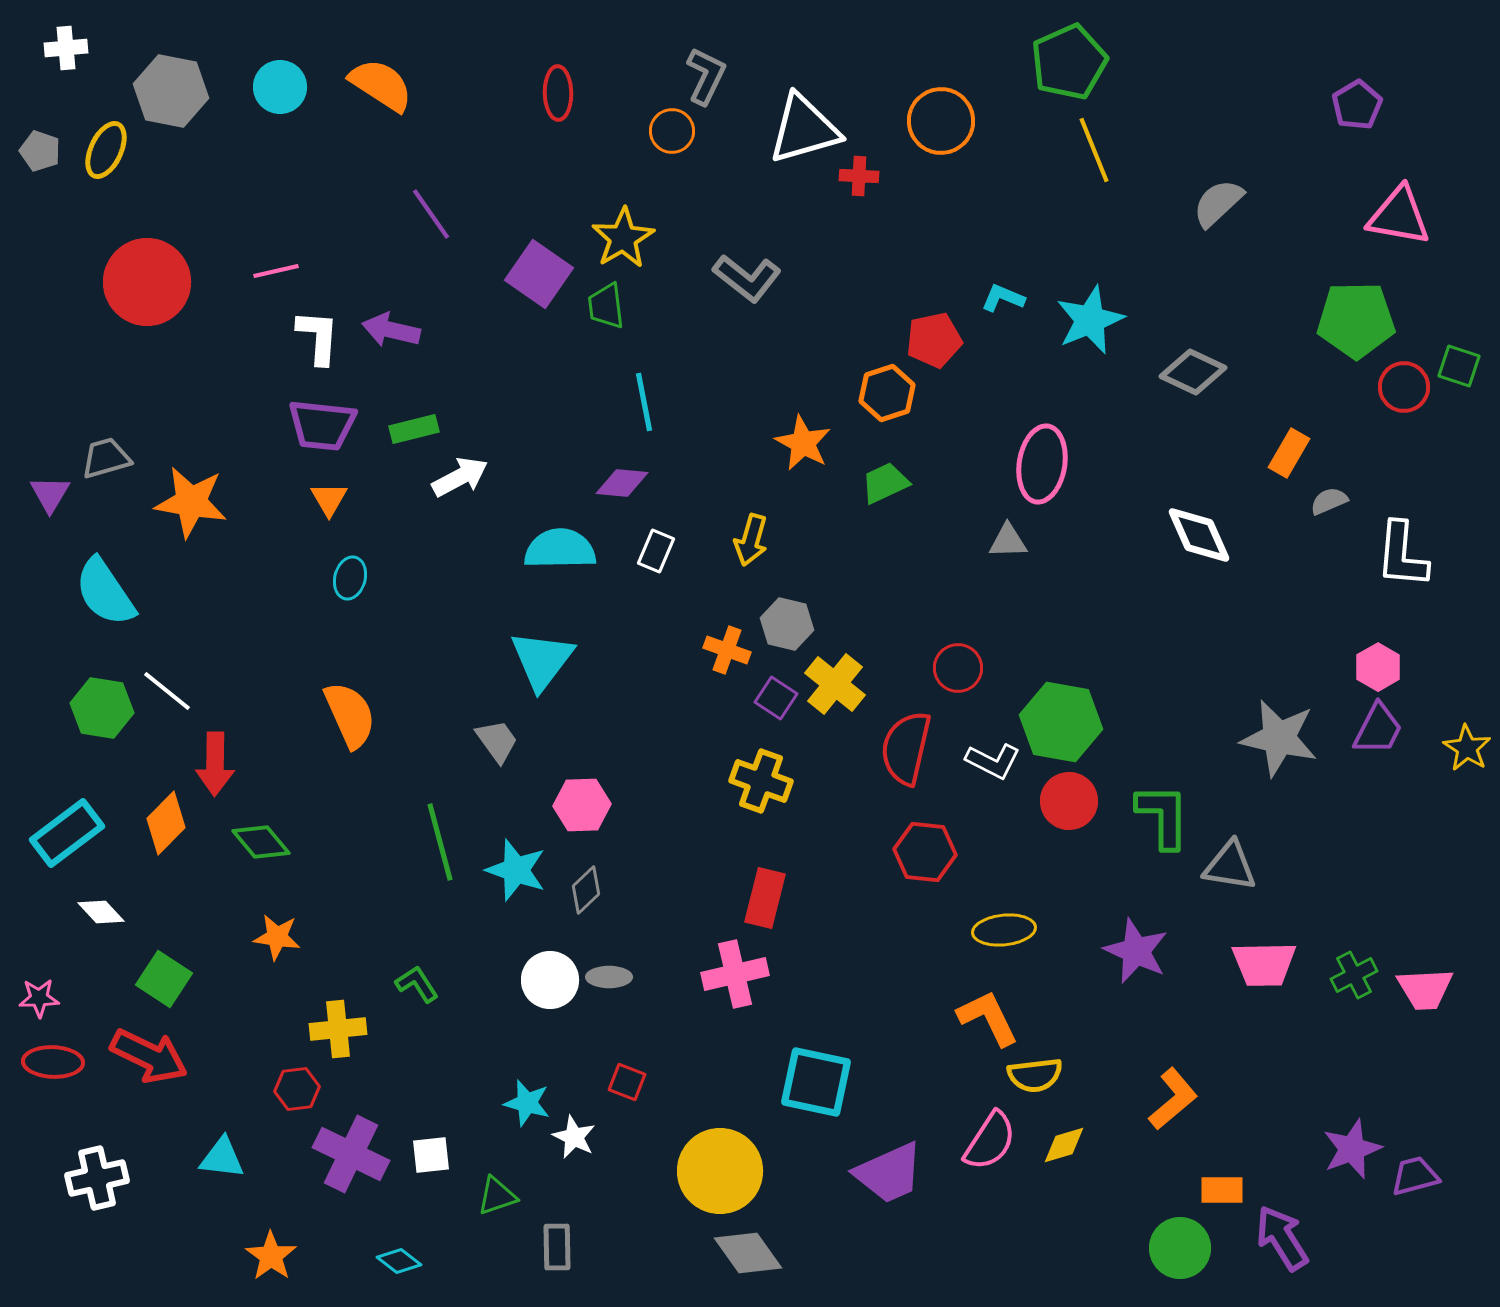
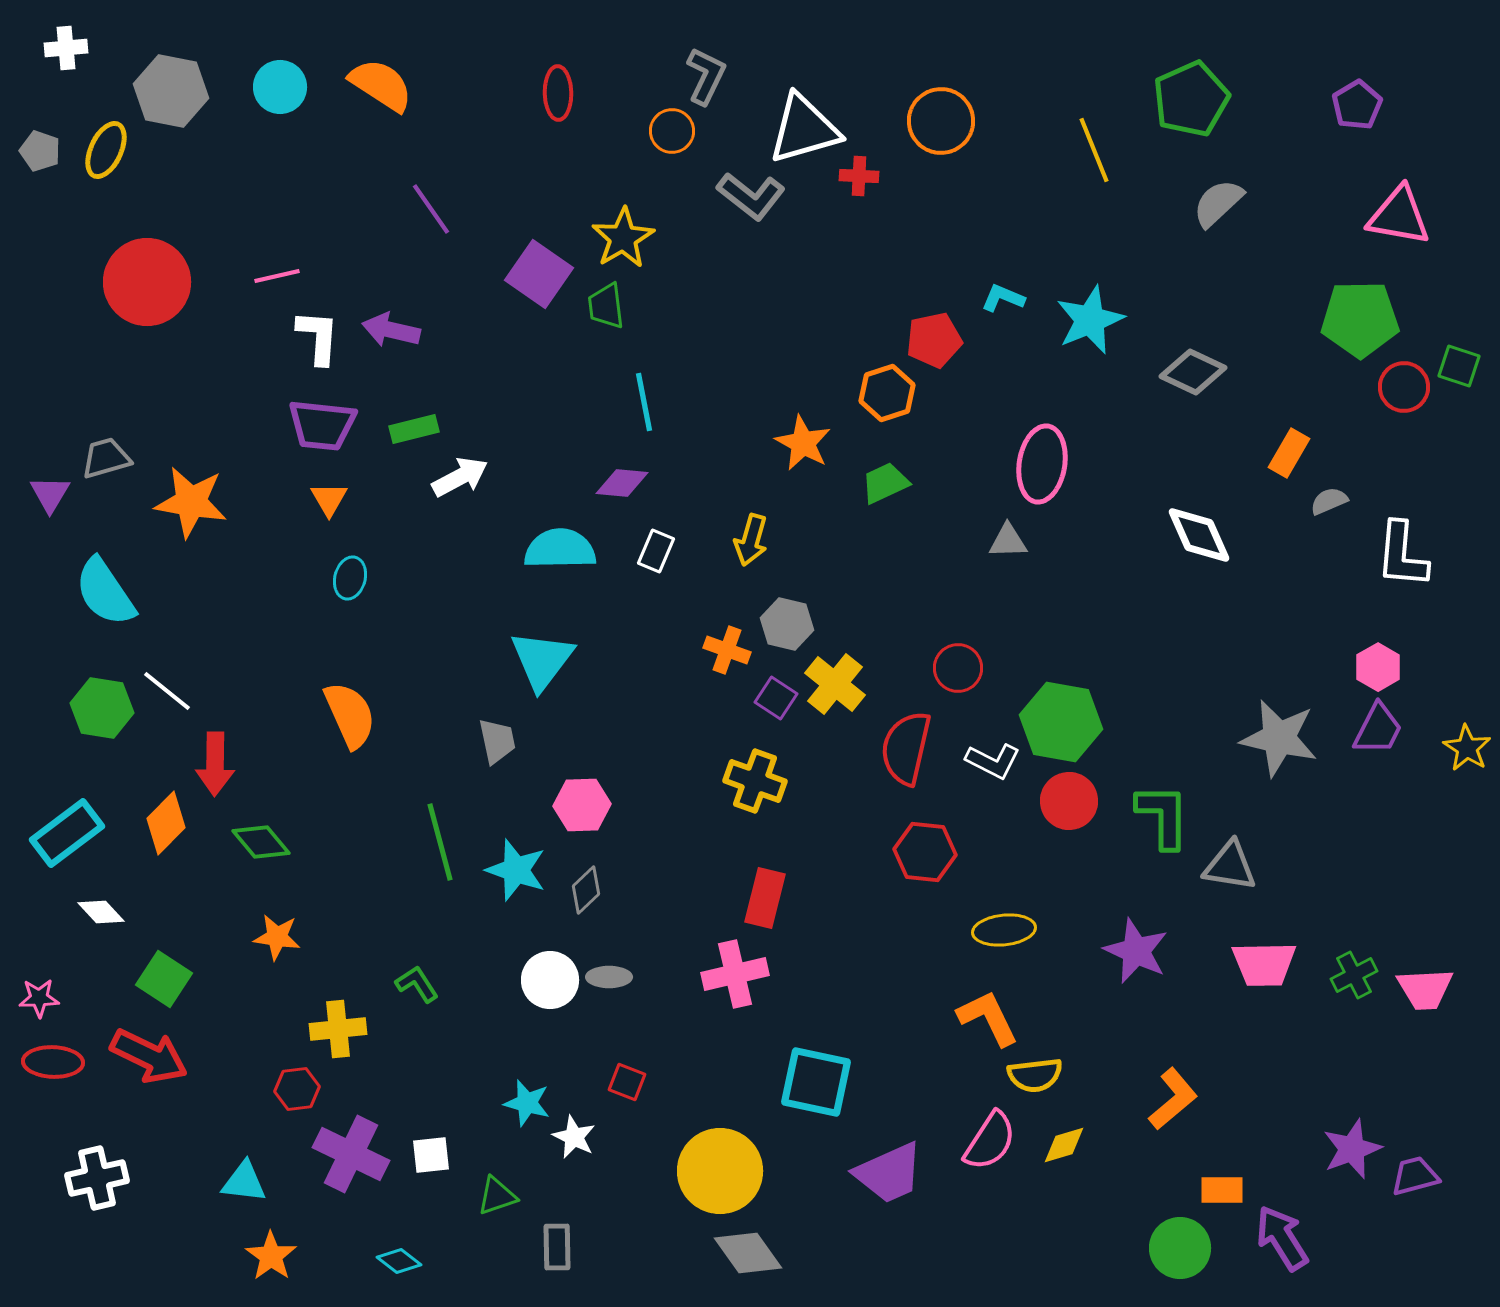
green pentagon at (1069, 62): moved 122 px right, 37 px down
purple line at (431, 214): moved 5 px up
pink line at (276, 271): moved 1 px right, 5 px down
gray L-shape at (747, 278): moved 4 px right, 82 px up
green pentagon at (1356, 320): moved 4 px right, 1 px up
gray trapezoid at (497, 741): rotated 24 degrees clockwise
yellow cross at (761, 781): moved 6 px left
cyan triangle at (222, 1158): moved 22 px right, 24 px down
